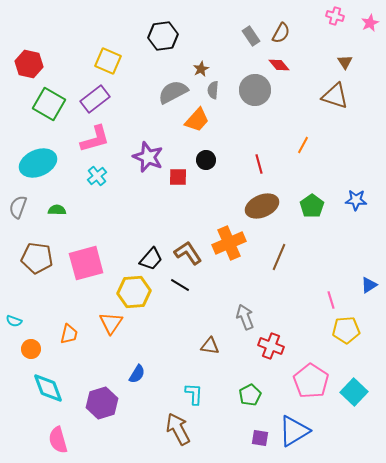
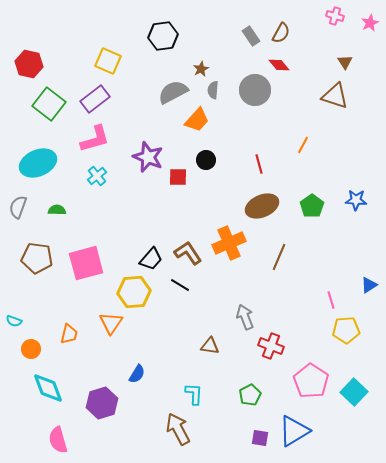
green square at (49, 104): rotated 8 degrees clockwise
